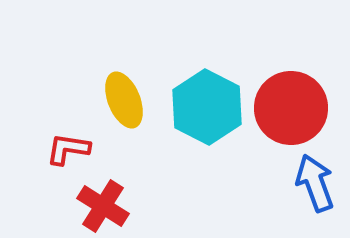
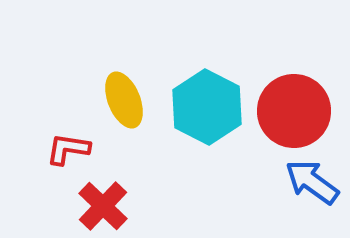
red circle: moved 3 px right, 3 px down
blue arrow: moved 3 px left, 1 px up; rotated 34 degrees counterclockwise
red cross: rotated 12 degrees clockwise
